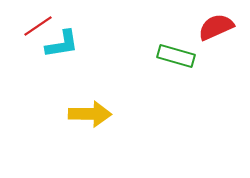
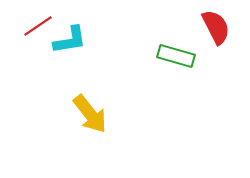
red semicircle: rotated 87 degrees clockwise
cyan L-shape: moved 8 px right, 4 px up
yellow arrow: rotated 51 degrees clockwise
